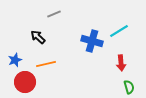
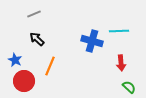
gray line: moved 20 px left
cyan line: rotated 30 degrees clockwise
black arrow: moved 1 px left, 2 px down
blue star: rotated 24 degrees counterclockwise
orange line: moved 4 px right, 2 px down; rotated 54 degrees counterclockwise
red circle: moved 1 px left, 1 px up
green semicircle: rotated 32 degrees counterclockwise
